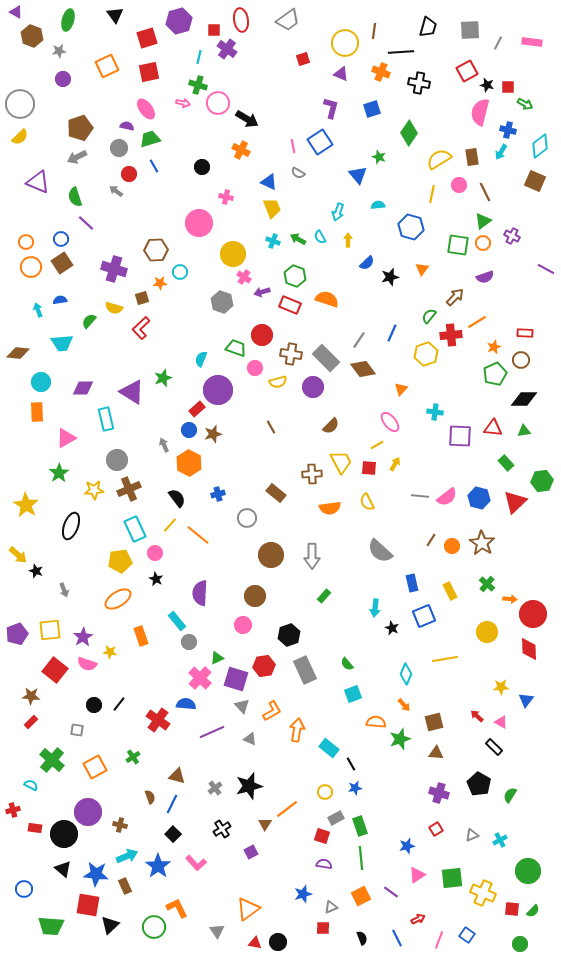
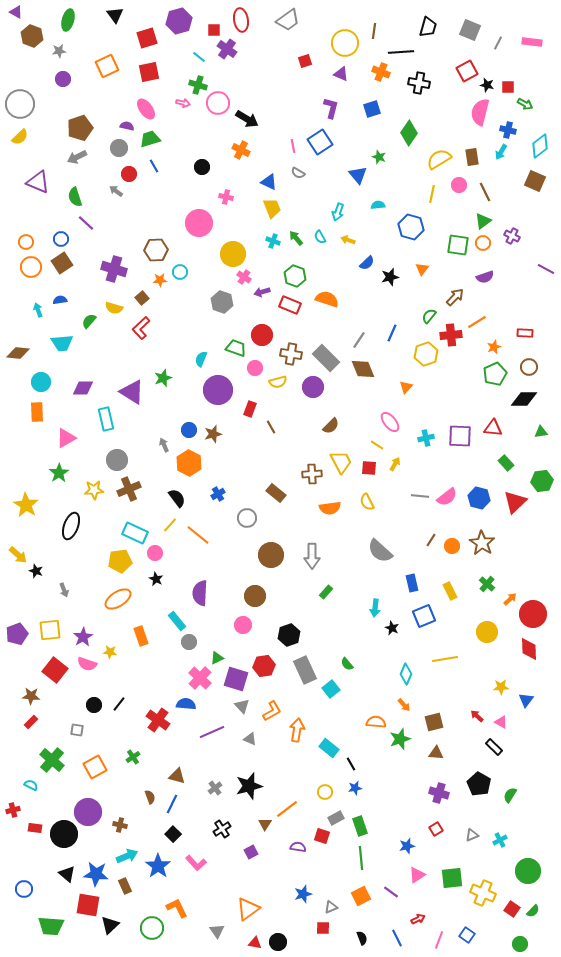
gray square at (470, 30): rotated 25 degrees clockwise
cyan line at (199, 57): rotated 64 degrees counterclockwise
red square at (303, 59): moved 2 px right, 2 px down
green arrow at (298, 239): moved 2 px left, 1 px up; rotated 21 degrees clockwise
yellow arrow at (348, 240): rotated 72 degrees counterclockwise
orange star at (160, 283): moved 3 px up
brown square at (142, 298): rotated 24 degrees counterclockwise
brown circle at (521, 360): moved 8 px right, 7 px down
brown diamond at (363, 369): rotated 15 degrees clockwise
orange triangle at (401, 389): moved 5 px right, 2 px up
red rectangle at (197, 409): moved 53 px right; rotated 28 degrees counterclockwise
cyan cross at (435, 412): moved 9 px left, 26 px down; rotated 21 degrees counterclockwise
green triangle at (524, 431): moved 17 px right, 1 px down
yellow line at (377, 445): rotated 64 degrees clockwise
blue cross at (218, 494): rotated 16 degrees counterclockwise
cyan rectangle at (135, 529): moved 4 px down; rotated 40 degrees counterclockwise
green rectangle at (324, 596): moved 2 px right, 4 px up
orange arrow at (510, 599): rotated 48 degrees counterclockwise
cyan square at (353, 694): moved 22 px left, 5 px up; rotated 18 degrees counterclockwise
purple semicircle at (324, 864): moved 26 px left, 17 px up
black triangle at (63, 869): moved 4 px right, 5 px down
red square at (512, 909): rotated 28 degrees clockwise
green circle at (154, 927): moved 2 px left, 1 px down
